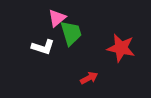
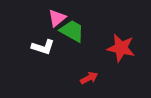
green trapezoid: moved 1 px right, 2 px up; rotated 44 degrees counterclockwise
